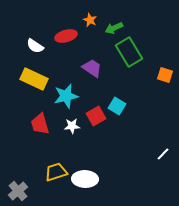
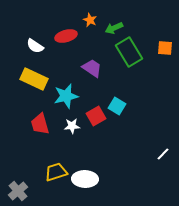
orange square: moved 27 px up; rotated 14 degrees counterclockwise
